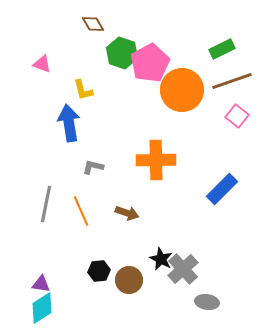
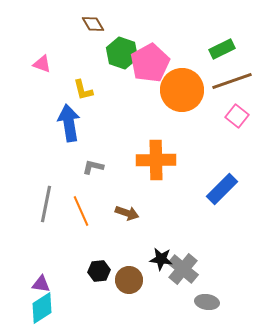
black star: rotated 20 degrees counterclockwise
gray cross: rotated 8 degrees counterclockwise
